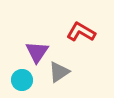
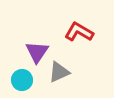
red L-shape: moved 2 px left
gray triangle: rotated 10 degrees clockwise
